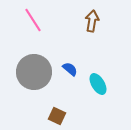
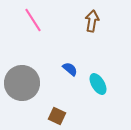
gray circle: moved 12 px left, 11 px down
